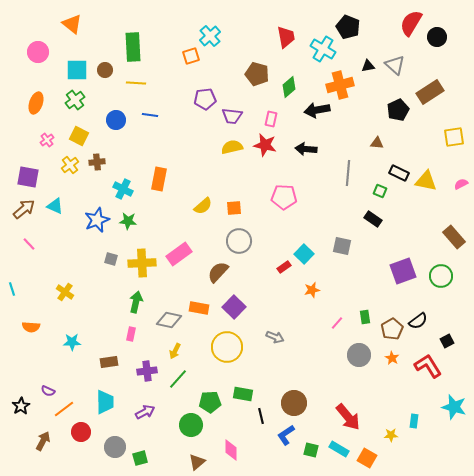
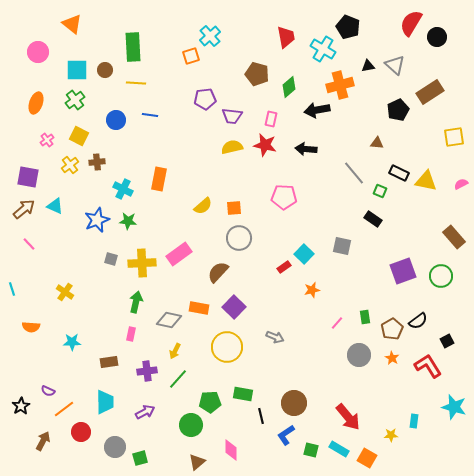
gray line at (348, 173): moved 6 px right; rotated 45 degrees counterclockwise
gray circle at (239, 241): moved 3 px up
